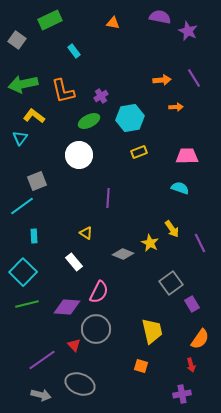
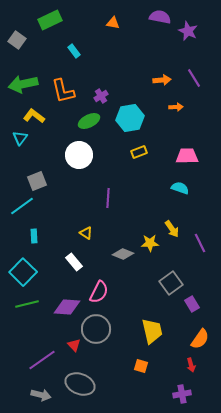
yellow star at (150, 243): rotated 30 degrees counterclockwise
